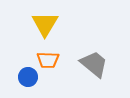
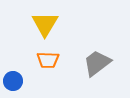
gray trapezoid: moved 3 px right, 1 px up; rotated 76 degrees counterclockwise
blue circle: moved 15 px left, 4 px down
